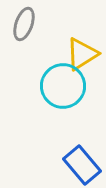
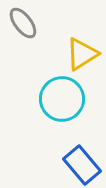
gray ellipse: moved 1 px left, 1 px up; rotated 56 degrees counterclockwise
cyan circle: moved 1 px left, 13 px down
